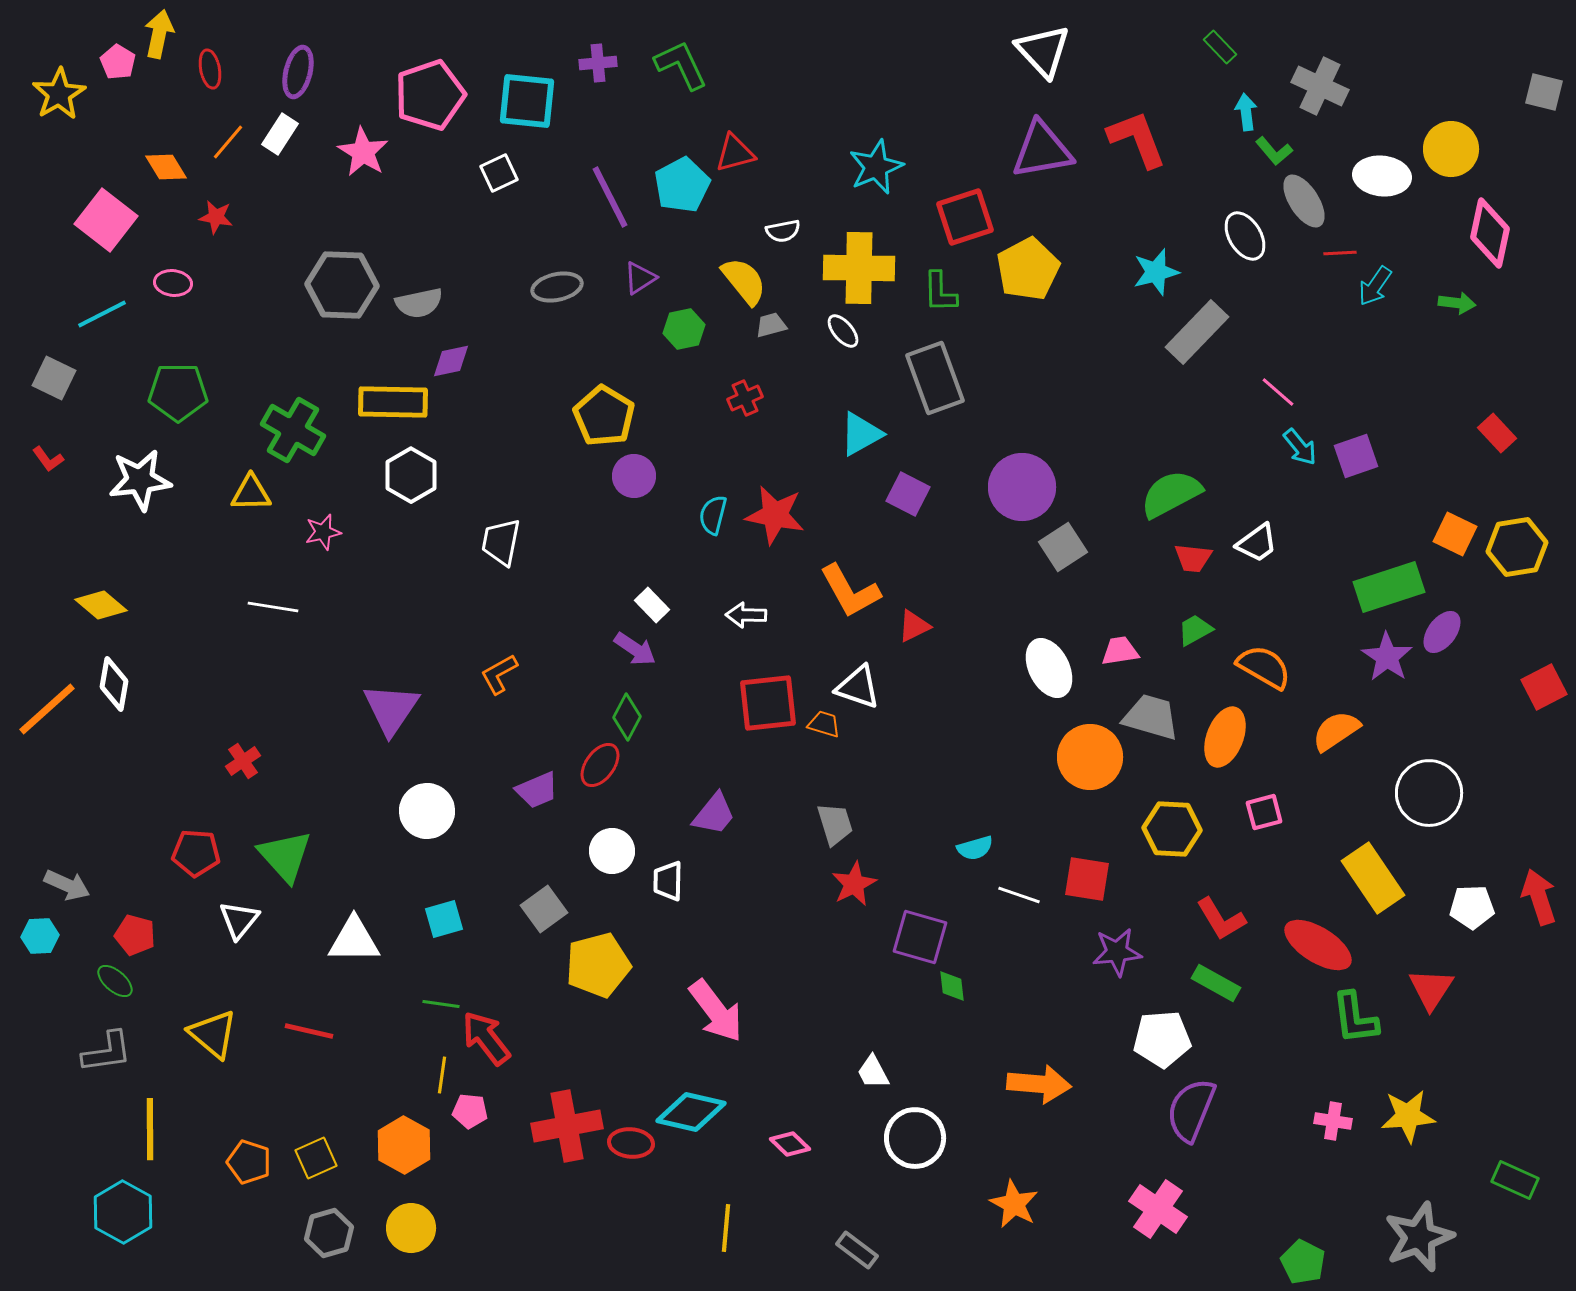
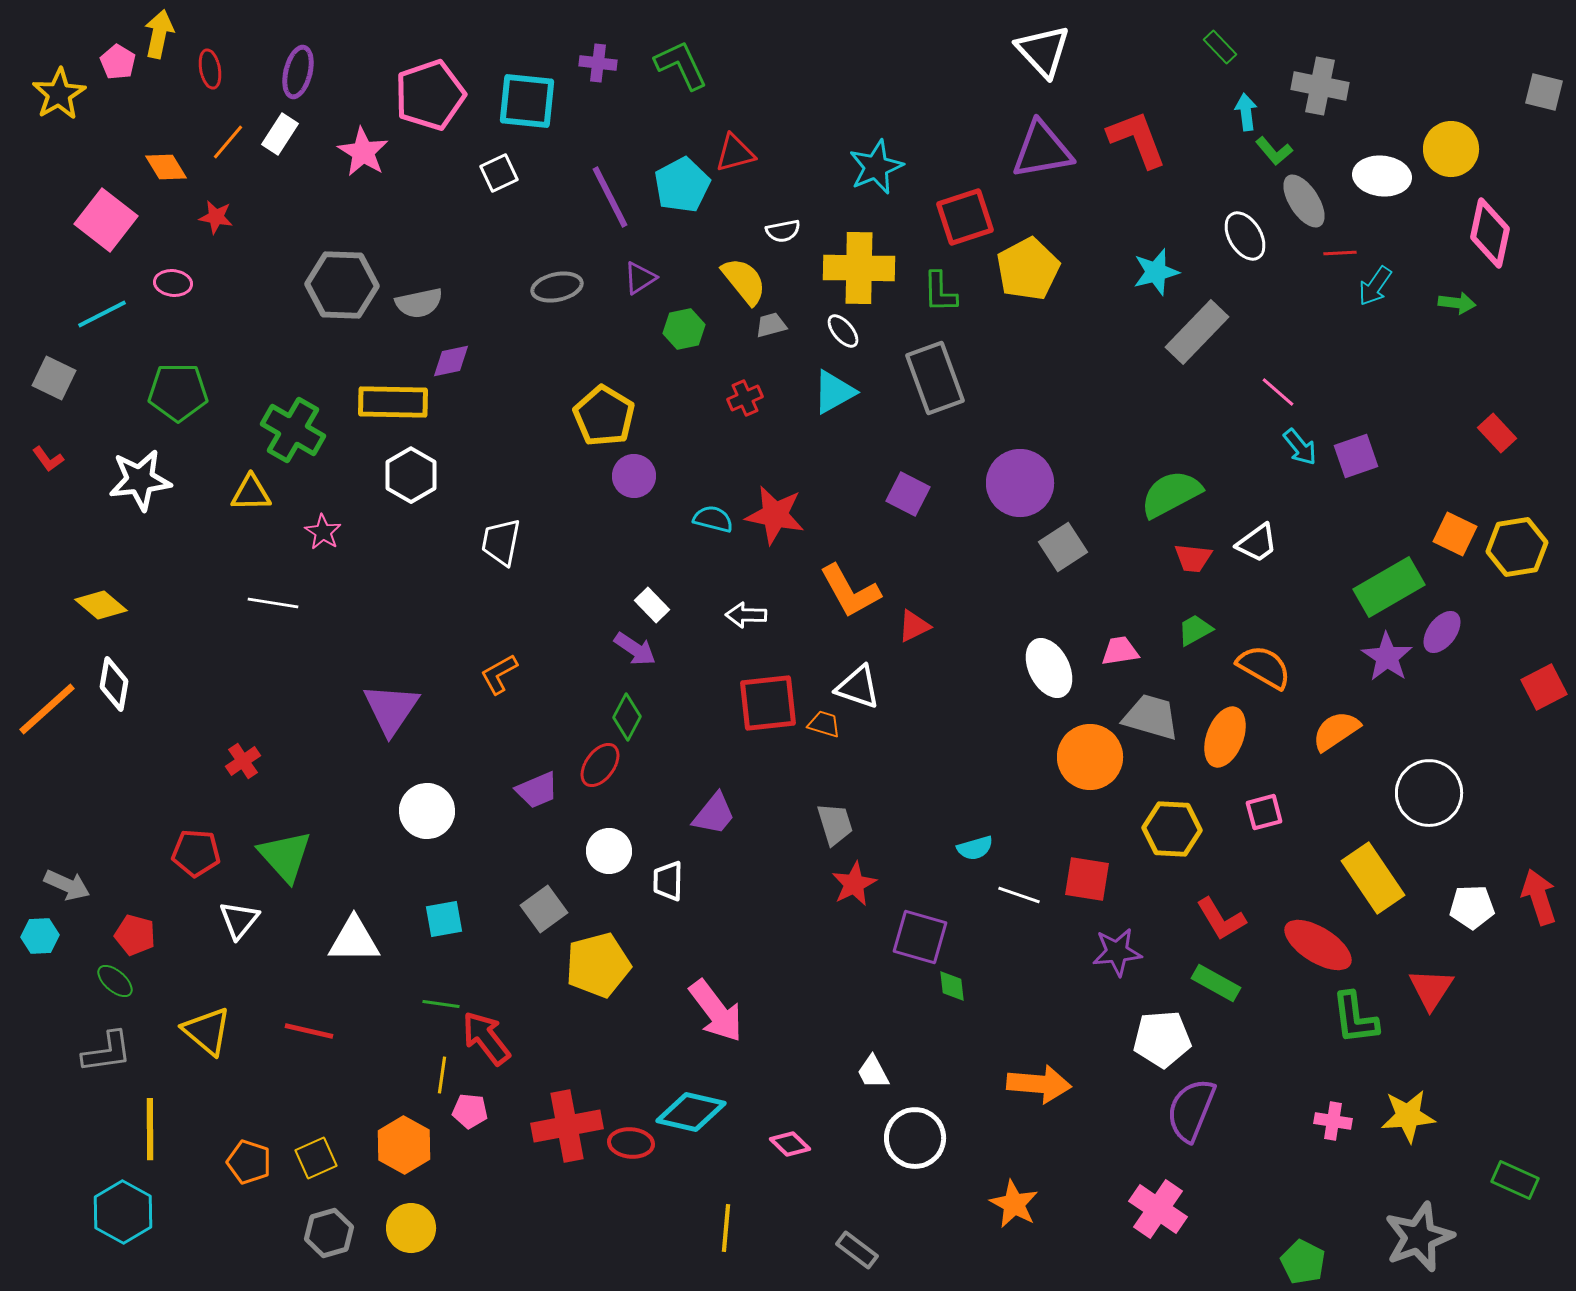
purple cross at (598, 63): rotated 12 degrees clockwise
gray cross at (1320, 86): rotated 14 degrees counterclockwise
cyan triangle at (861, 434): moved 27 px left, 42 px up
purple circle at (1022, 487): moved 2 px left, 4 px up
cyan semicircle at (713, 515): moved 4 px down; rotated 90 degrees clockwise
pink star at (323, 532): rotated 27 degrees counterclockwise
green rectangle at (1389, 587): rotated 12 degrees counterclockwise
white line at (273, 607): moved 4 px up
white circle at (612, 851): moved 3 px left
cyan square at (444, 919): rotated 6 degrees clockwise
yellow triangle at (213, 1034): moved 6 px left, 3 px up
